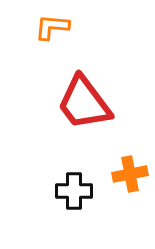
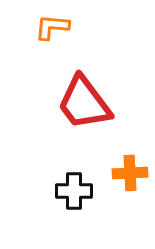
orange cross: moved 1 px up; rotated 8 degrees clockwise
